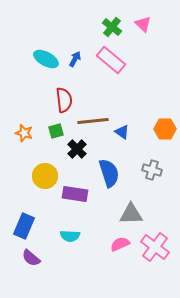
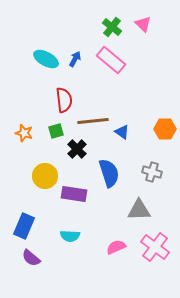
gray cross: moved 2 px down
purple rectangle: moved 1 px left
gray triangle: moved 8 px right, 4 px up
pink semicircle: moved 4 px left, 3 px down
